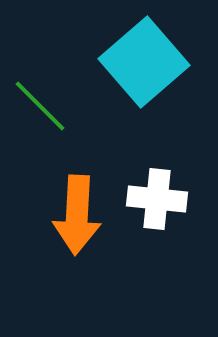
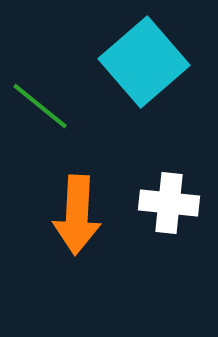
green line: rotated 6 degrees counterclockwise
white cross: moved 12 px right, 4 px down
